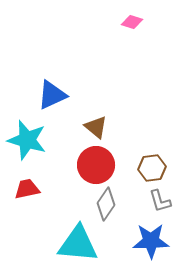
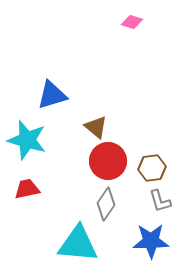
blue triangle: rotated 8 degrees clockwise
red circle: moved 12 px right, 4 px up
